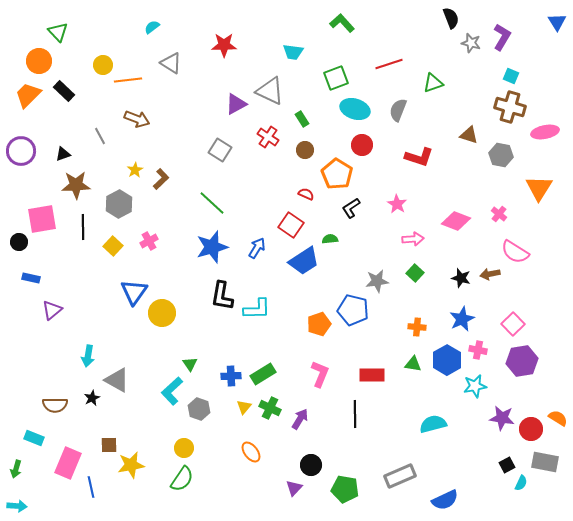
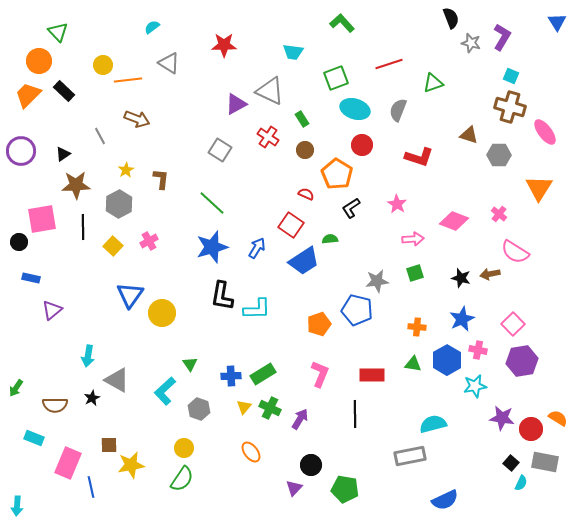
gray triangle at (171, 63): moved 2 px left
pink ellipse at (545, 132): rotated 64 degrees clockwise
black triangle at (63, 154): rotated 14 degrees counterclockwise
gray hexagon at (501, 155): moved 2 px left; rotated 10 degrees counterclockwise
yellow star at (135, 170): moved 9 px left
brown L-shape at (161, 179): rotated 40 degrees counterclockwise
pink diamond at (456, 221): moved 2 px left
green square at (415, 273): rotated 30 degrees clockwise
blue triangle at (134, 292): moved 4 px left, 3 px down
blue pentagon at (353, 310): moved 4 px right
cyan L-shape at (172, 391): moved 7 px left
black square at (507, 465): moved 4 px right, 2 px up; rotated 21 degrees counterclockwise
green arrow at (16, 469): moved 81 px up; rotated 18 degrees clockwise
gray rectangle at (400, 476): moved 10 px right, 20 px up; rotated 12 degrees clockwise
cyan arrow at (17, 506): rotated 90 degrees clockwise
